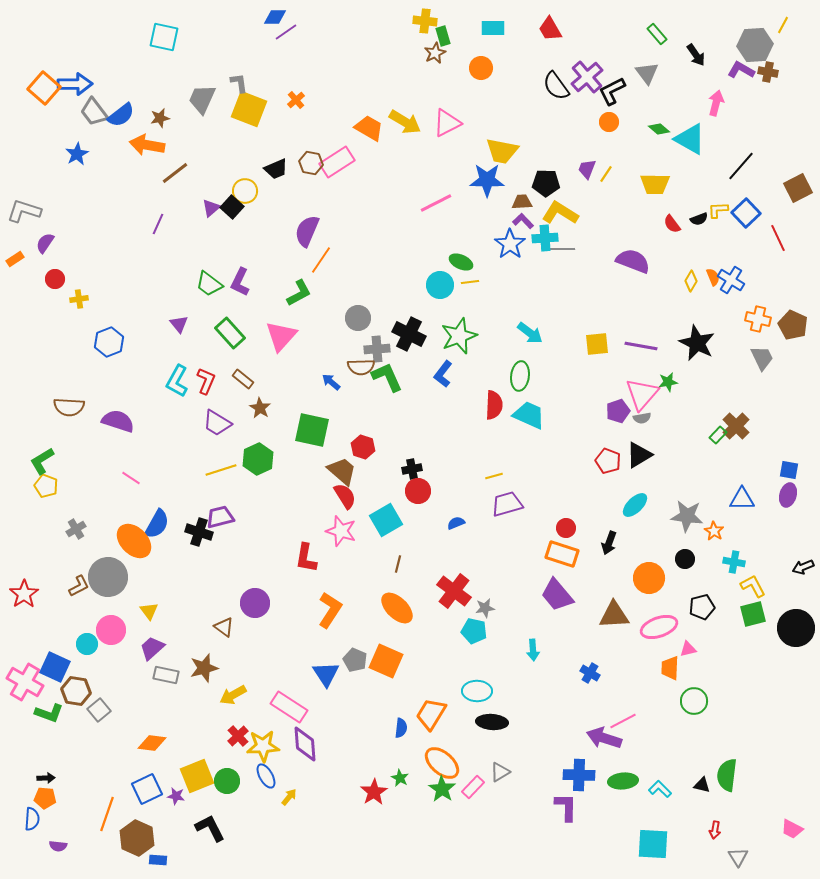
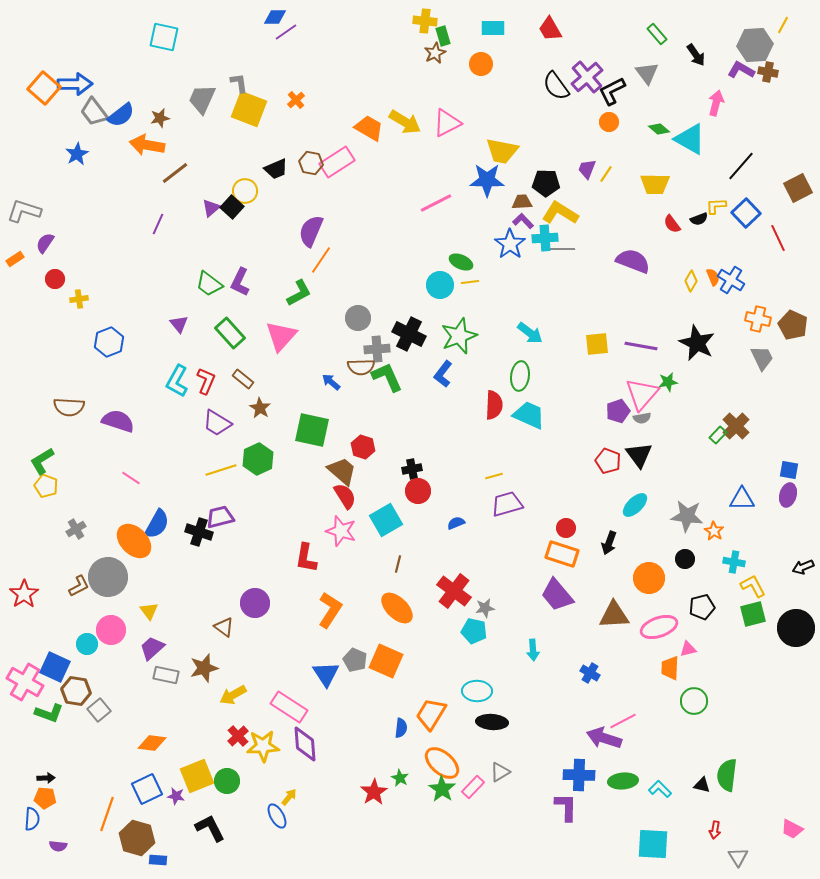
orange circle at (481, 68): moved 4 px up
yellow L-shape at (718, 210): moved 2 px left, 4 px up
purple semicircle at (307, 231): moved 4 px right
black triangle at (639, 455): rotated 36 degrees counterclockwise
blue ellipse at (266, 776): moved 11 px right, 40 px down
brown hexagon at (137, 838): rotated 8 degrees counterclockwise
